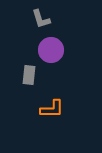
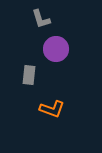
purple circle: moved 5 px right, 1 px up
orange L-shape: rotated 20 degrees clockwise
